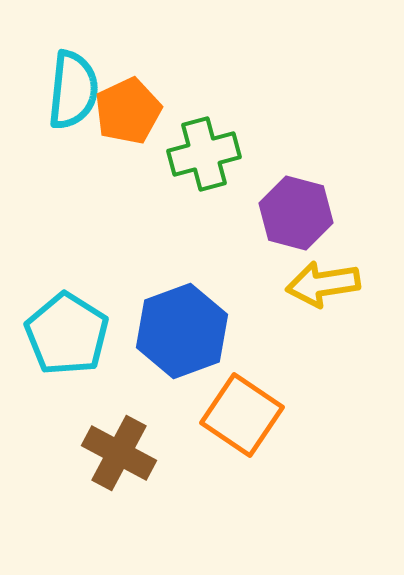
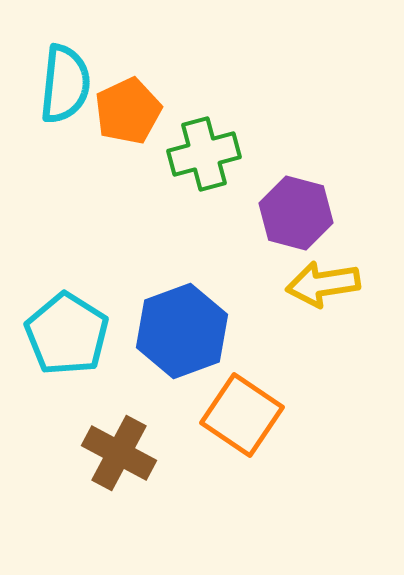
cyan semicircle: moved 8 px left, 6 px up
